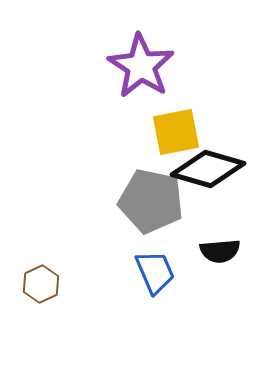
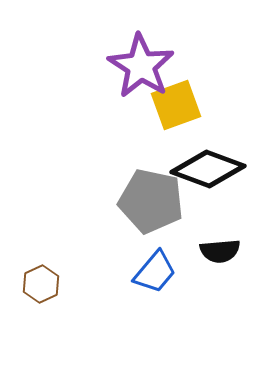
yellow square: moved 27 px up; rotated 9 degrees counterclockwise
black diamond: rotated 4 degrees clockwise
blue trapezoid: rotated 63 degrees clockwise
